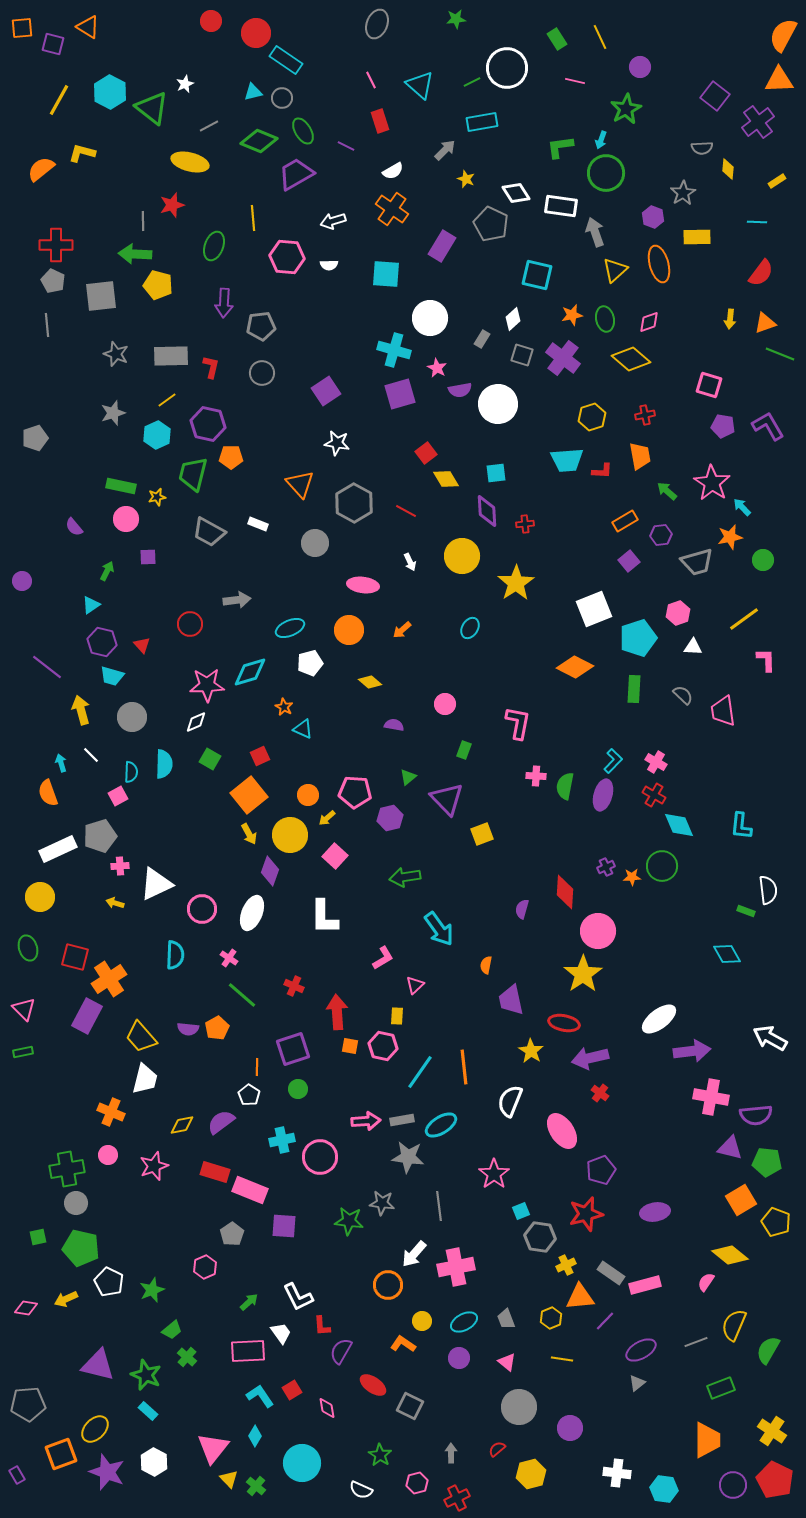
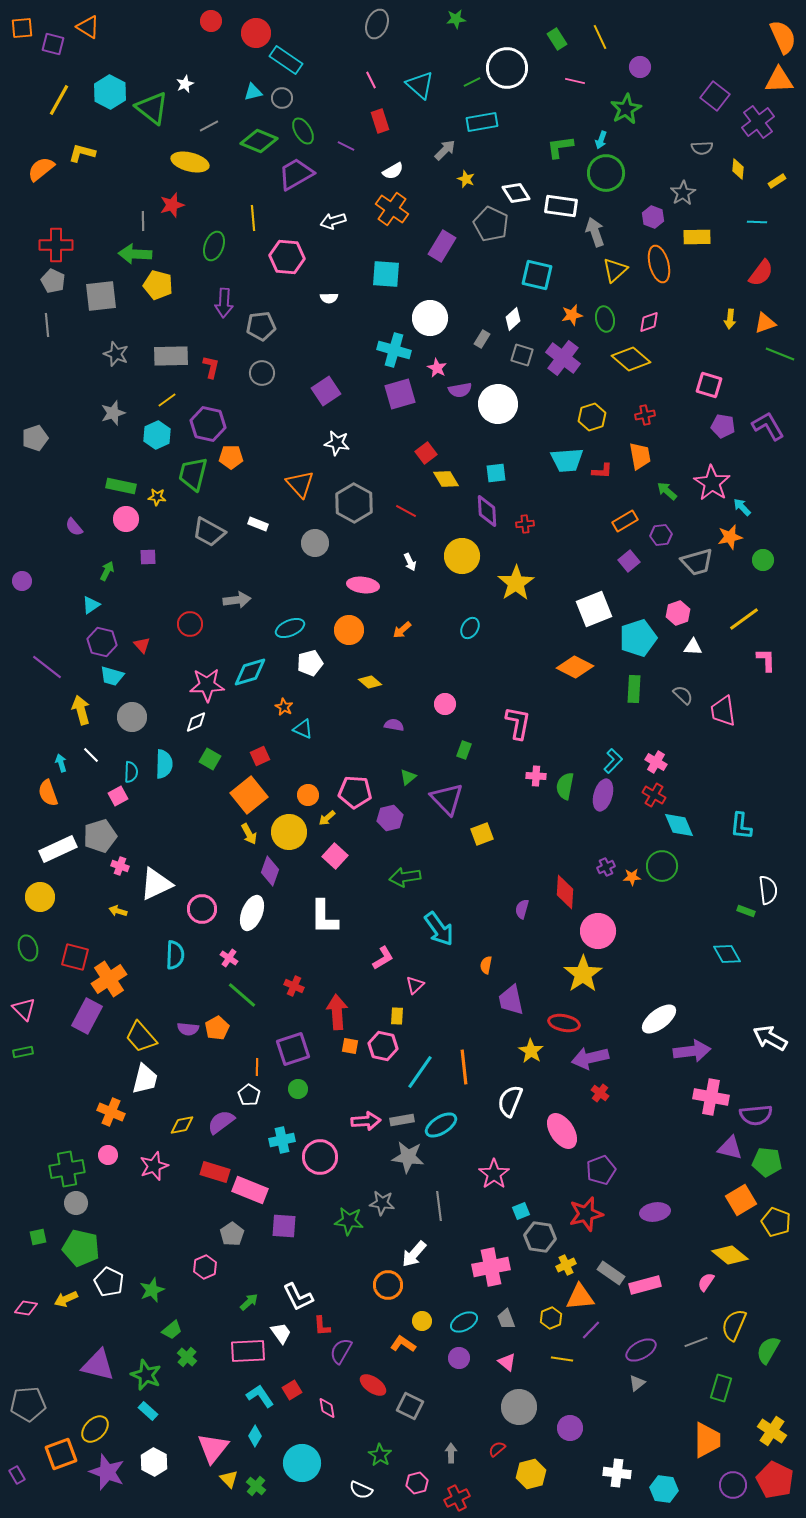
orange semicircle at (783, 35): moved 2 px down; rotated 128 degrees clockwise
yellow diamond at (728, 169): moved 10 px right
white semicircle at (329, 265): moved 33 px down
yellow star at (157, 497): rotated 18 degrees clockwise
yellow circle at (290, 835): moved 1 px left, 3 px up
pink cross at (120, 866): rotated 24 degrees clockwise
yellow arrow at (115, 903): moved 3 px right, 8 px down
pink cross at (456, 1267): moved 35 px right
purple line at (605, 1321): moved 14 px left, 9 px down
green rectangle at (721, 1388): rotated 52 degrees counterclockwise
